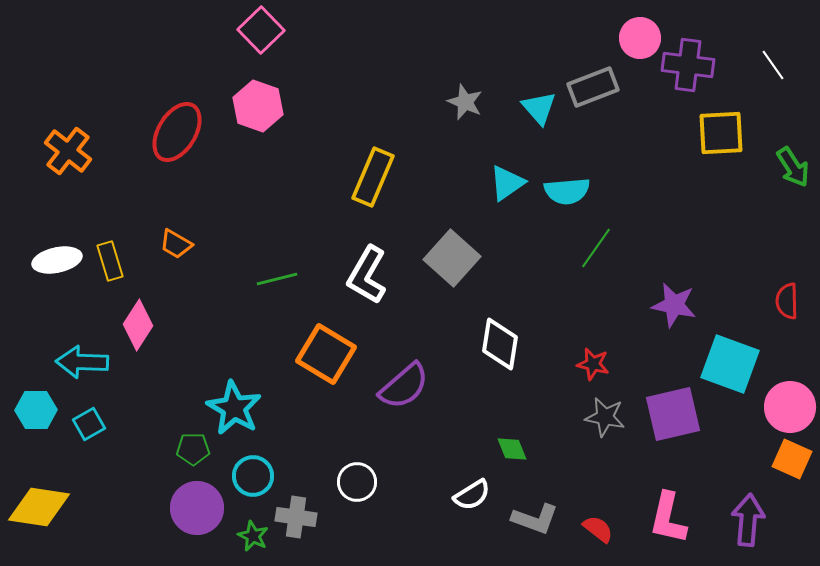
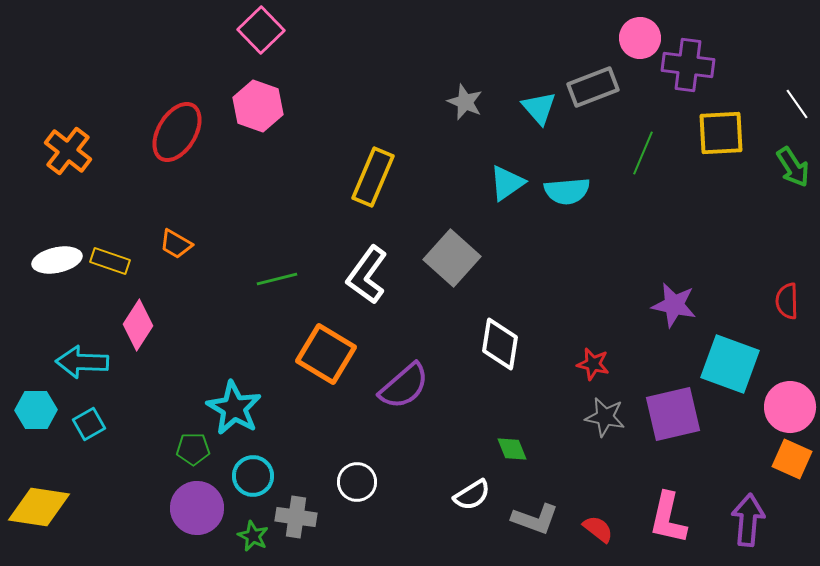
white line at (773, 65): moved 24 px right, 39 px down
green line at (596, 248): moved 47 px right, 95 px up; rotated 12 degrees counterclockwise
yellow rectangle at (110, 261): rotated 54 degrees counterclockwise
white L-shape at (367, 275): rotated 6 degrees clockwise
